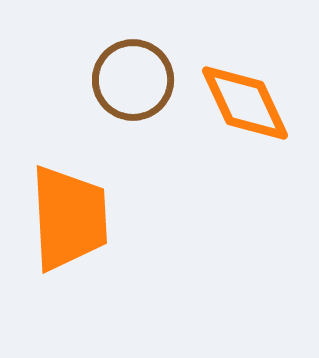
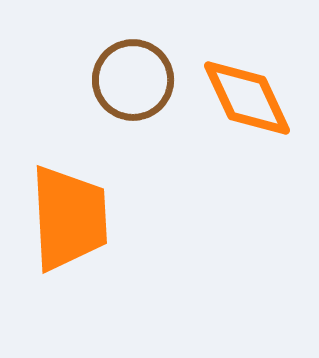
orange diamond: moved 2 px right, 5 px up
